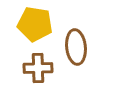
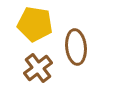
brown cross: rotated 36 degrees counterclockwise
